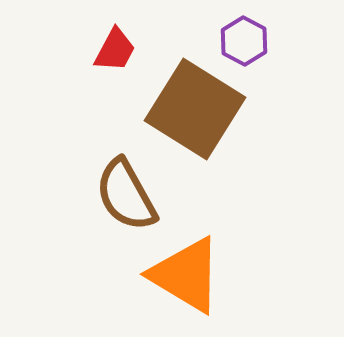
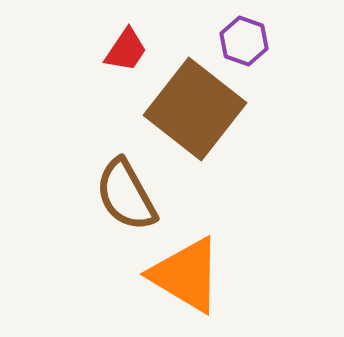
purple hexagon: rotated 9 degrees counterclockwise
red trapezoid: moved 11 px right; rotated 6 degrees clockwise
brown square: rotated 6 degrees clockwise
